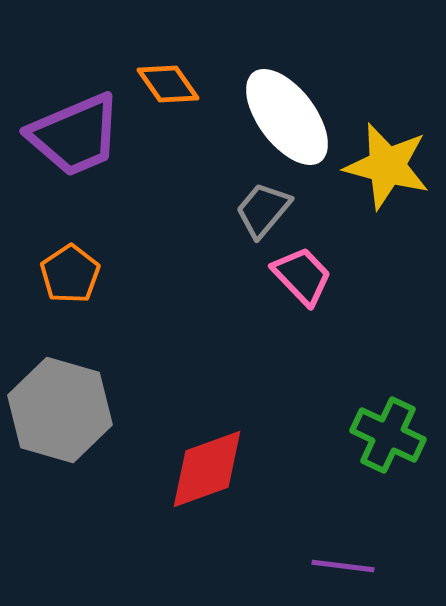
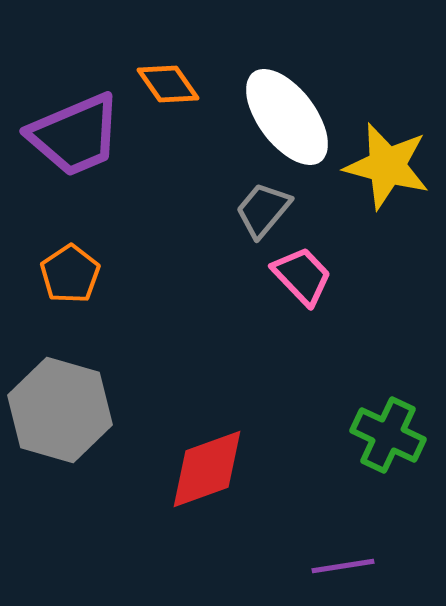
purple line: rotated 16 degrees counterclockwise
